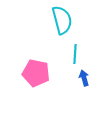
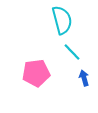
cyan line: moved 3 px left, 2 px up; rotated 48 degrees counterclockwise
pink pentagon: rotated 20 degrees counterclockwise
